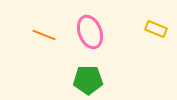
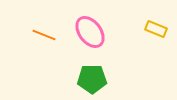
pink ellipse: rotated 16 degrees counterclockwise
green pentagon: moved 4 px right, 1 px up
